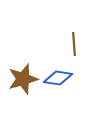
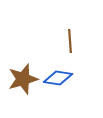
brown line: moved 4 px left, 3 px up
